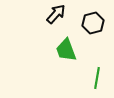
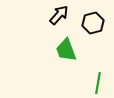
black arrow: moved 3 px right, 1 px down
green line: moved 1 px right, 5 px down
